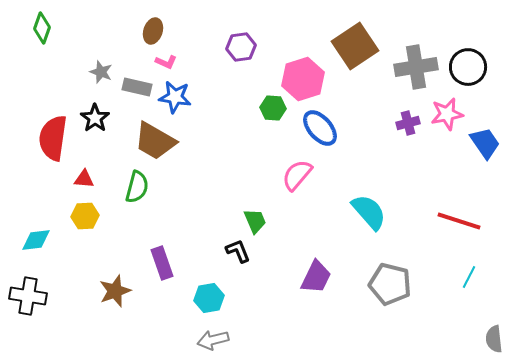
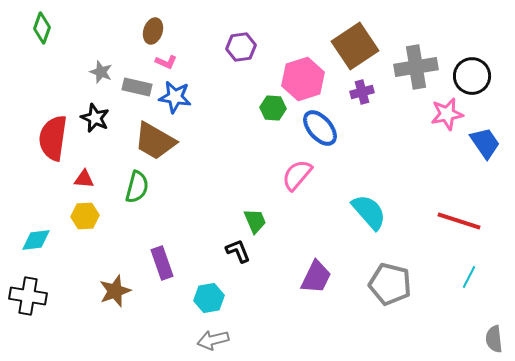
black circle: moved 4 px right, 9 px down
black star: rotated 12 degrees counterclockwise
purple cross: moved 46 px left, 31 px up
